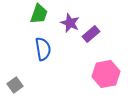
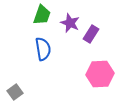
green trapezoid: moved 3 px right, 1 px down
purple rectangle: rotated 18 degrees counterclockwise
pink hexagon: moved 6 px left; rotated 8 degrees clockwise
gray square: moved 7 px down
